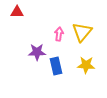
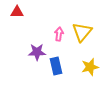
yellow star: moved 4 px right, 2 px down; rotated 18 degrees counterclockwise
